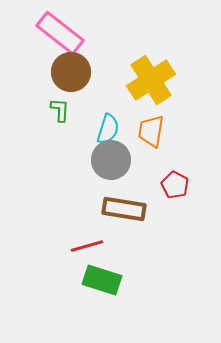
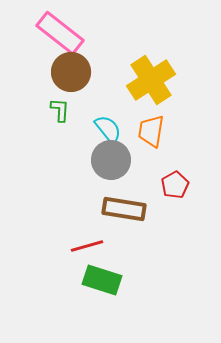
cyan semicircle: rotated 56 degrees counterclockwise
red pentagon: rotated 16 degrees clockwise
